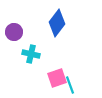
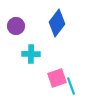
purple circle: moved 2 px right, 6 px up
cyan cross: rotated 12 degrees counterclockwise
cyan line: moved 1 px right, 1 px down
